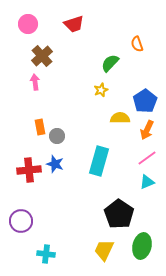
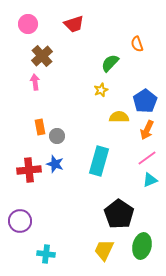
yellow semicircle: moved 1 px left, 1 px up
cyan triangle: moved 3 px right, 2 px up
purple circle: moved 1 px left
